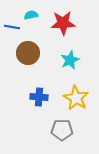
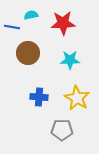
cyan star: rotated 24 degrees clockwise
yellow star: moved 1 px right
